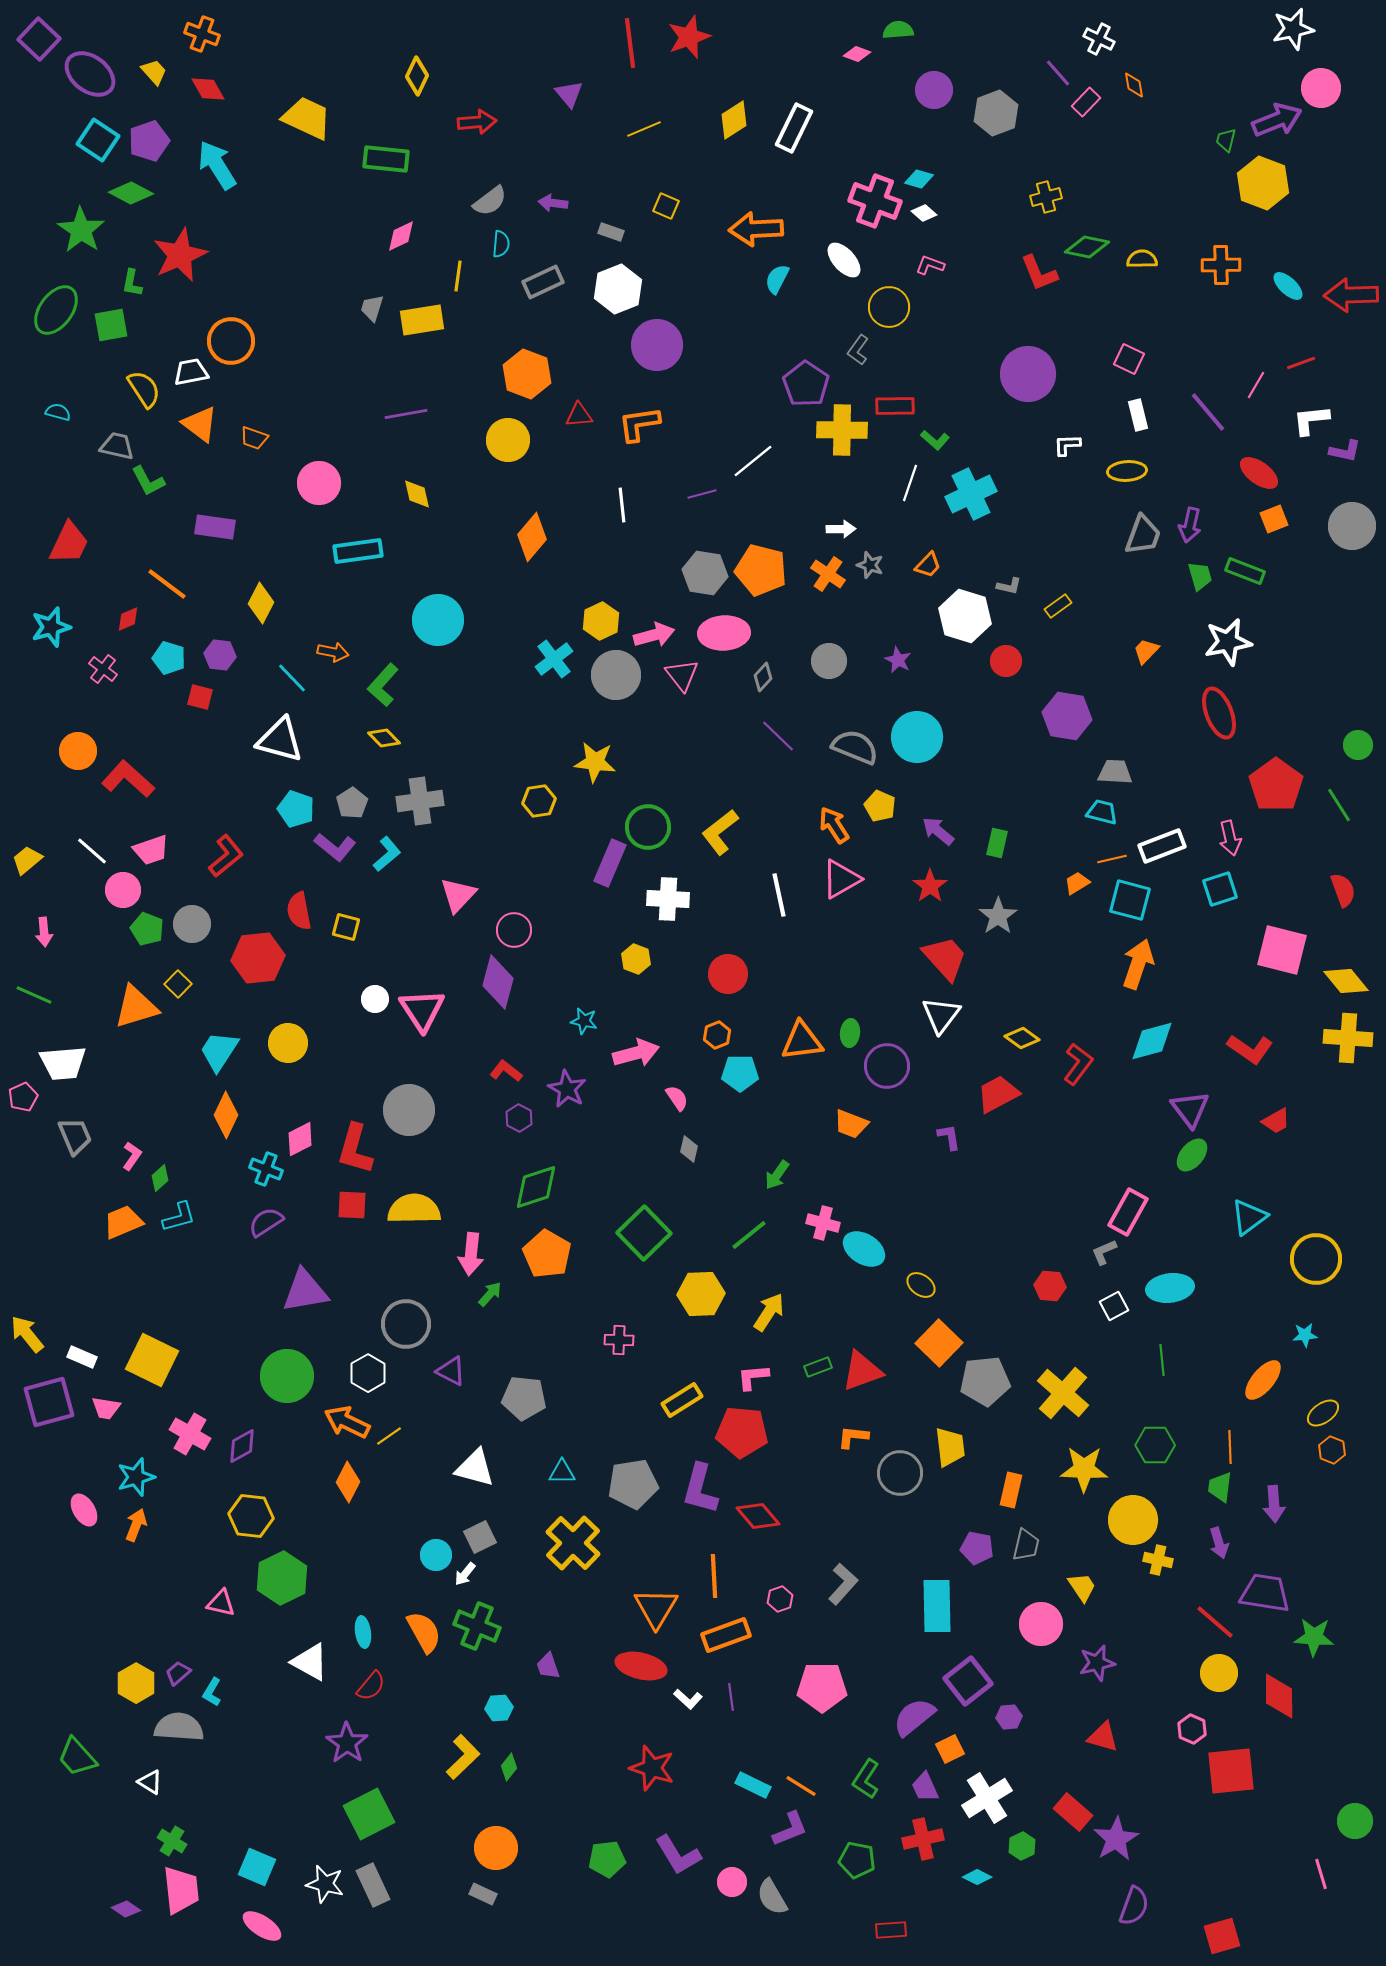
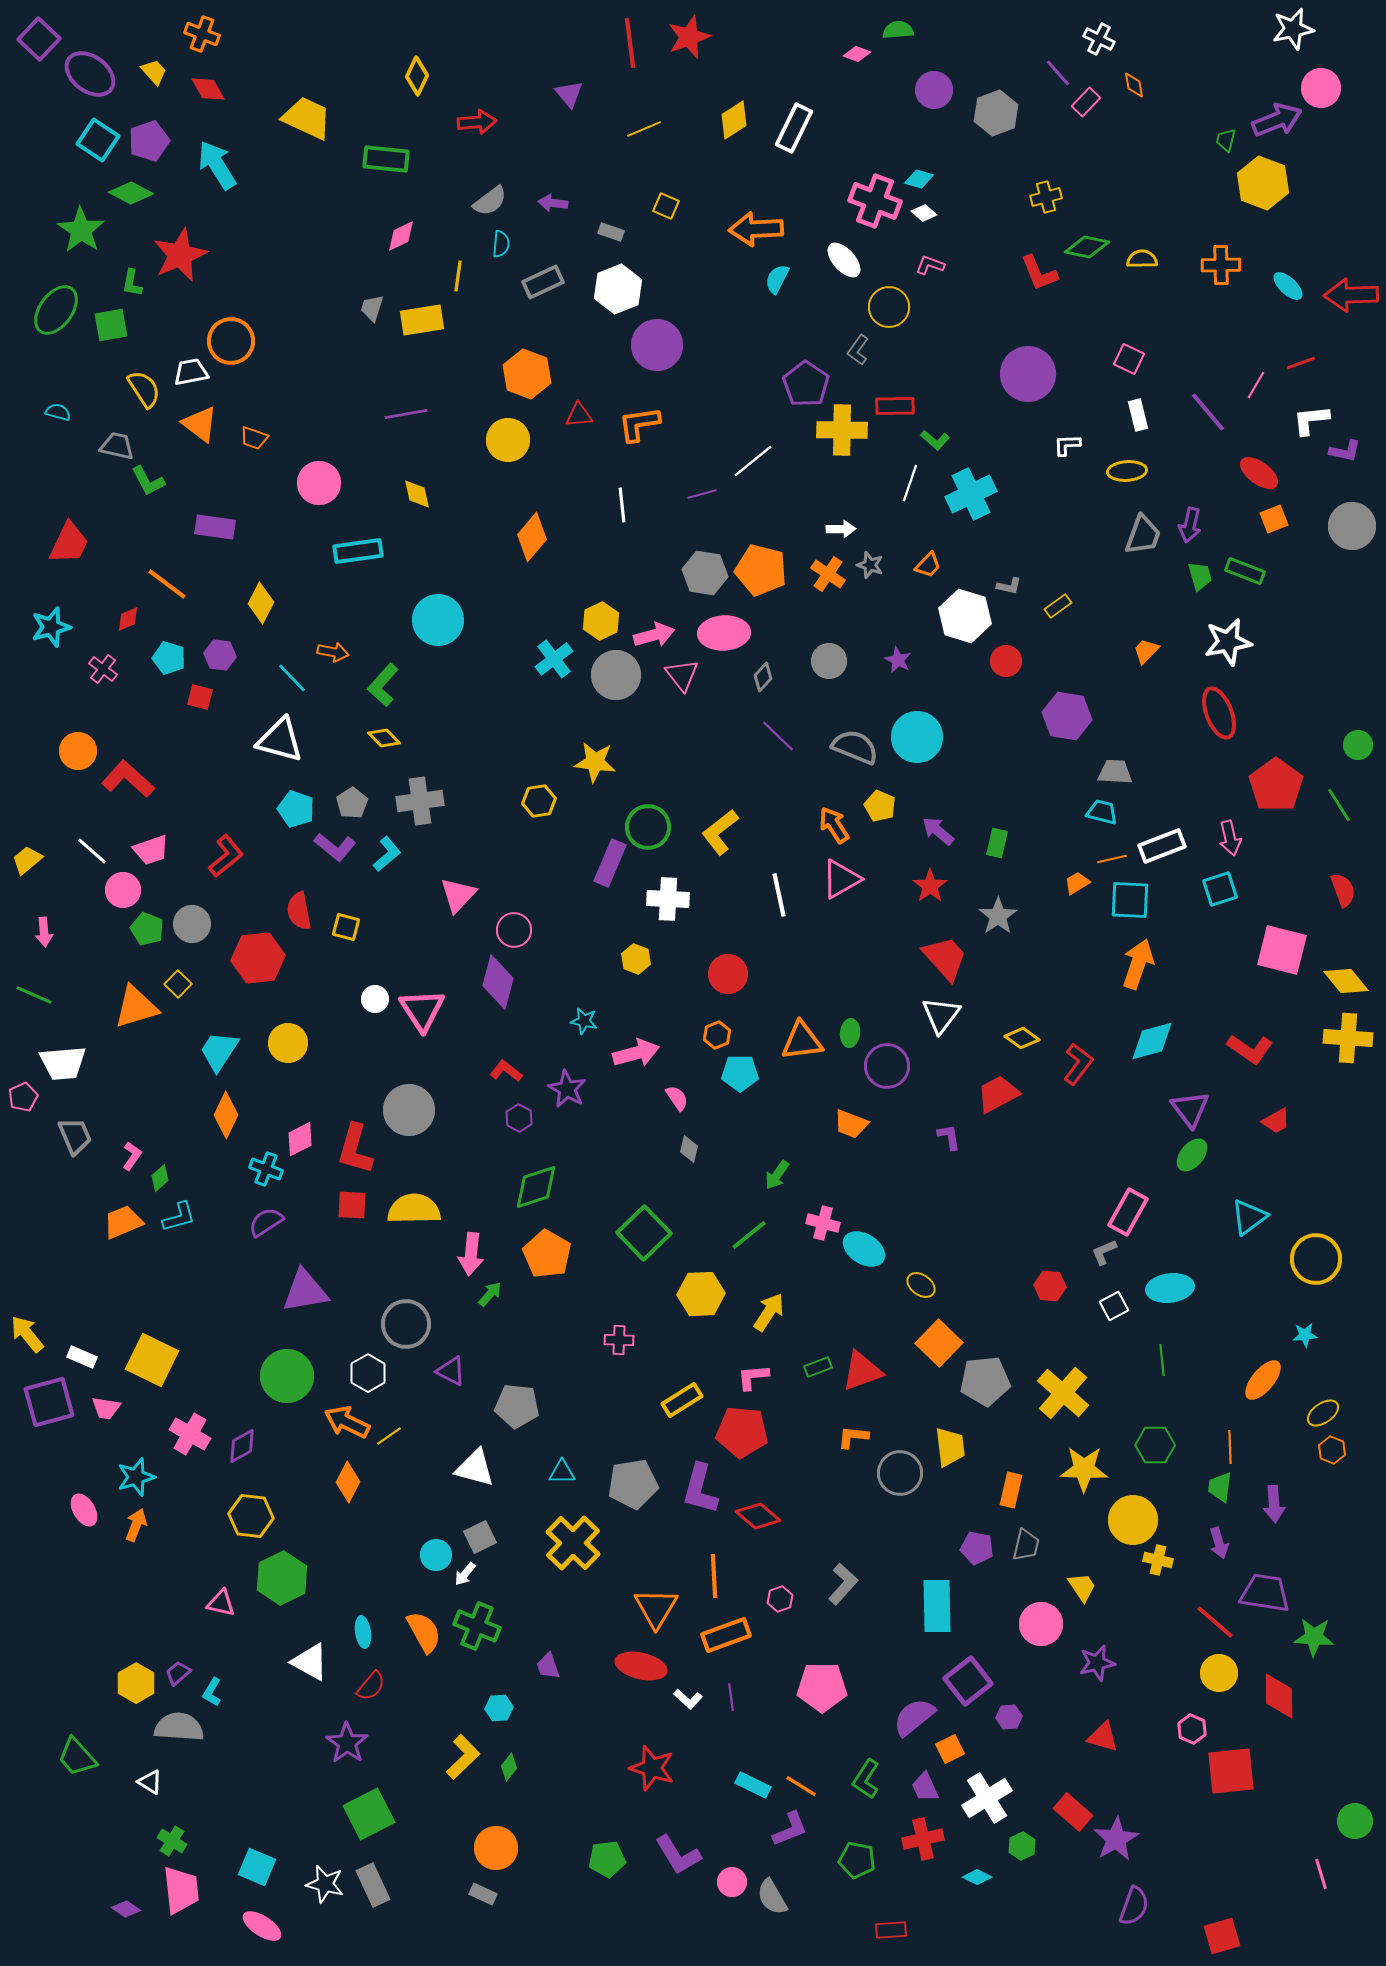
cyan square at (1130, 900): rotated 12 degrees counterclockwise
gray pentagon at (524, 1398): moved 7 px left, 8 px down
red diamond at (758, 1516): rotated 9 degrees counterclockwise
